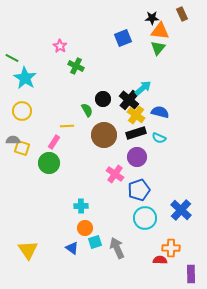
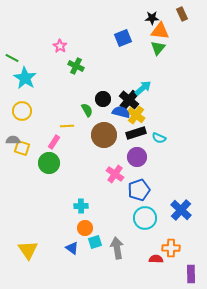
blue semicircle: moved 39 px left
gray arrow: rotated 15 degrees clockwise
red semicircle: moved 4 px left, 1 px up
